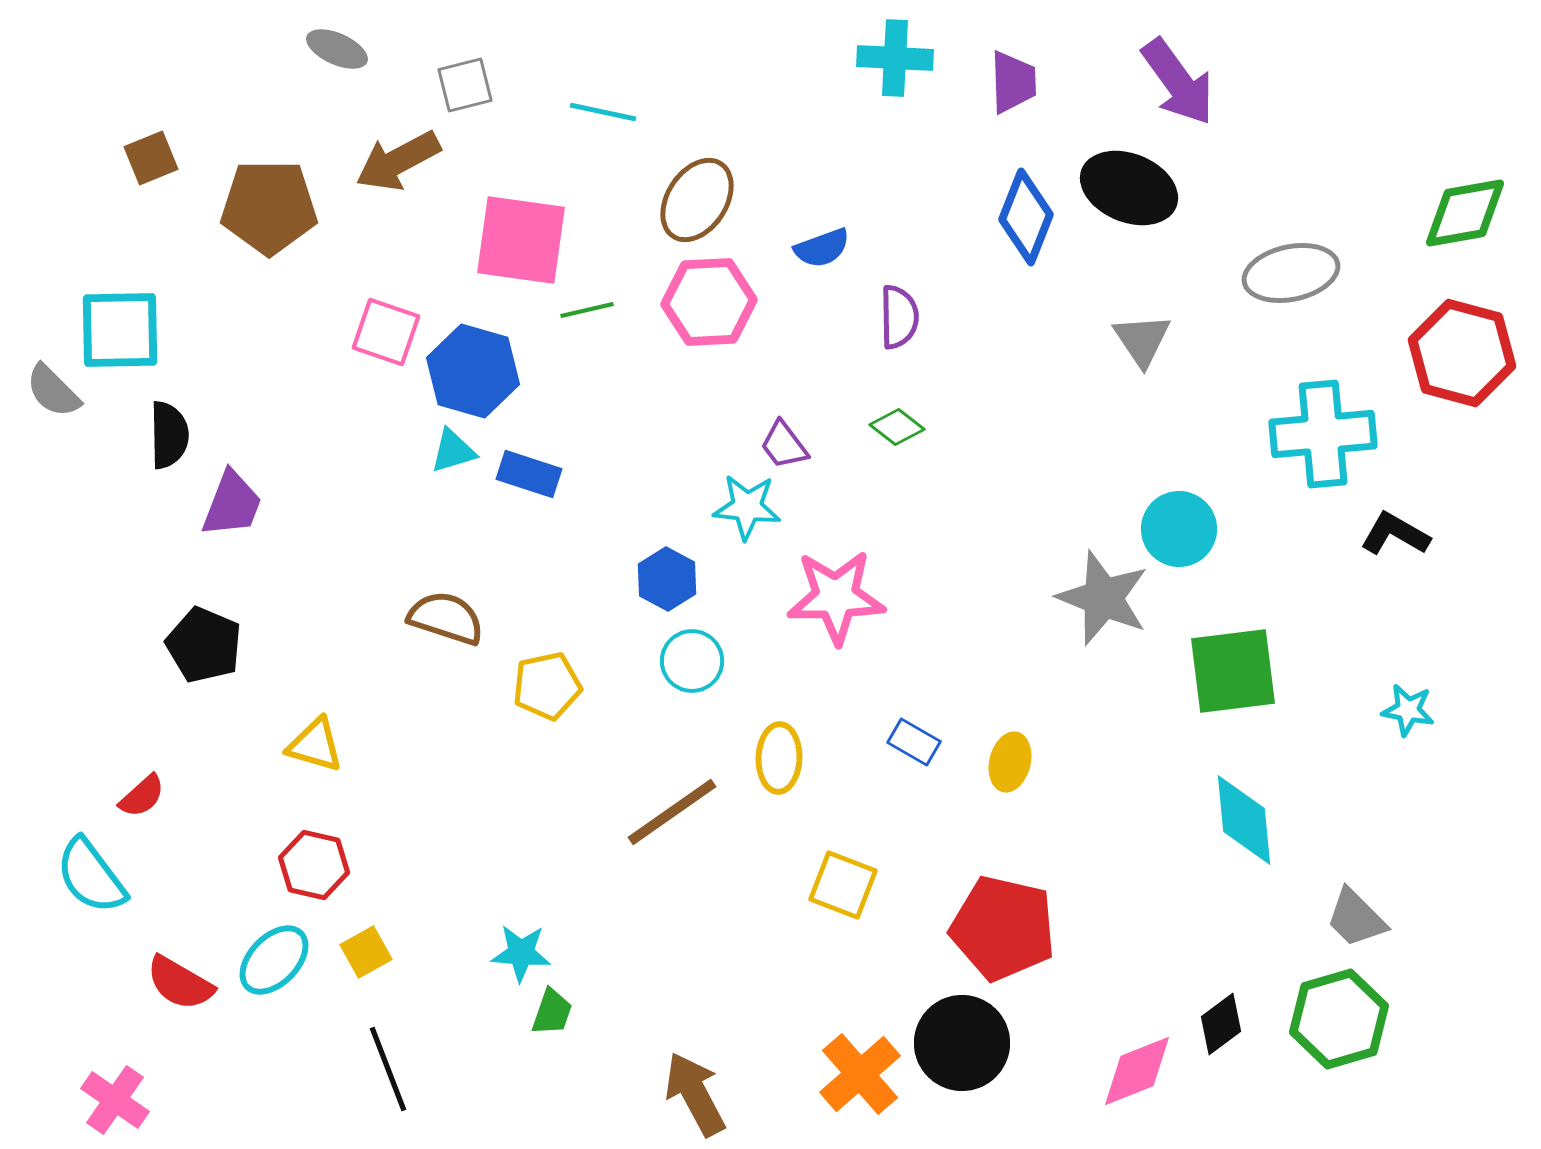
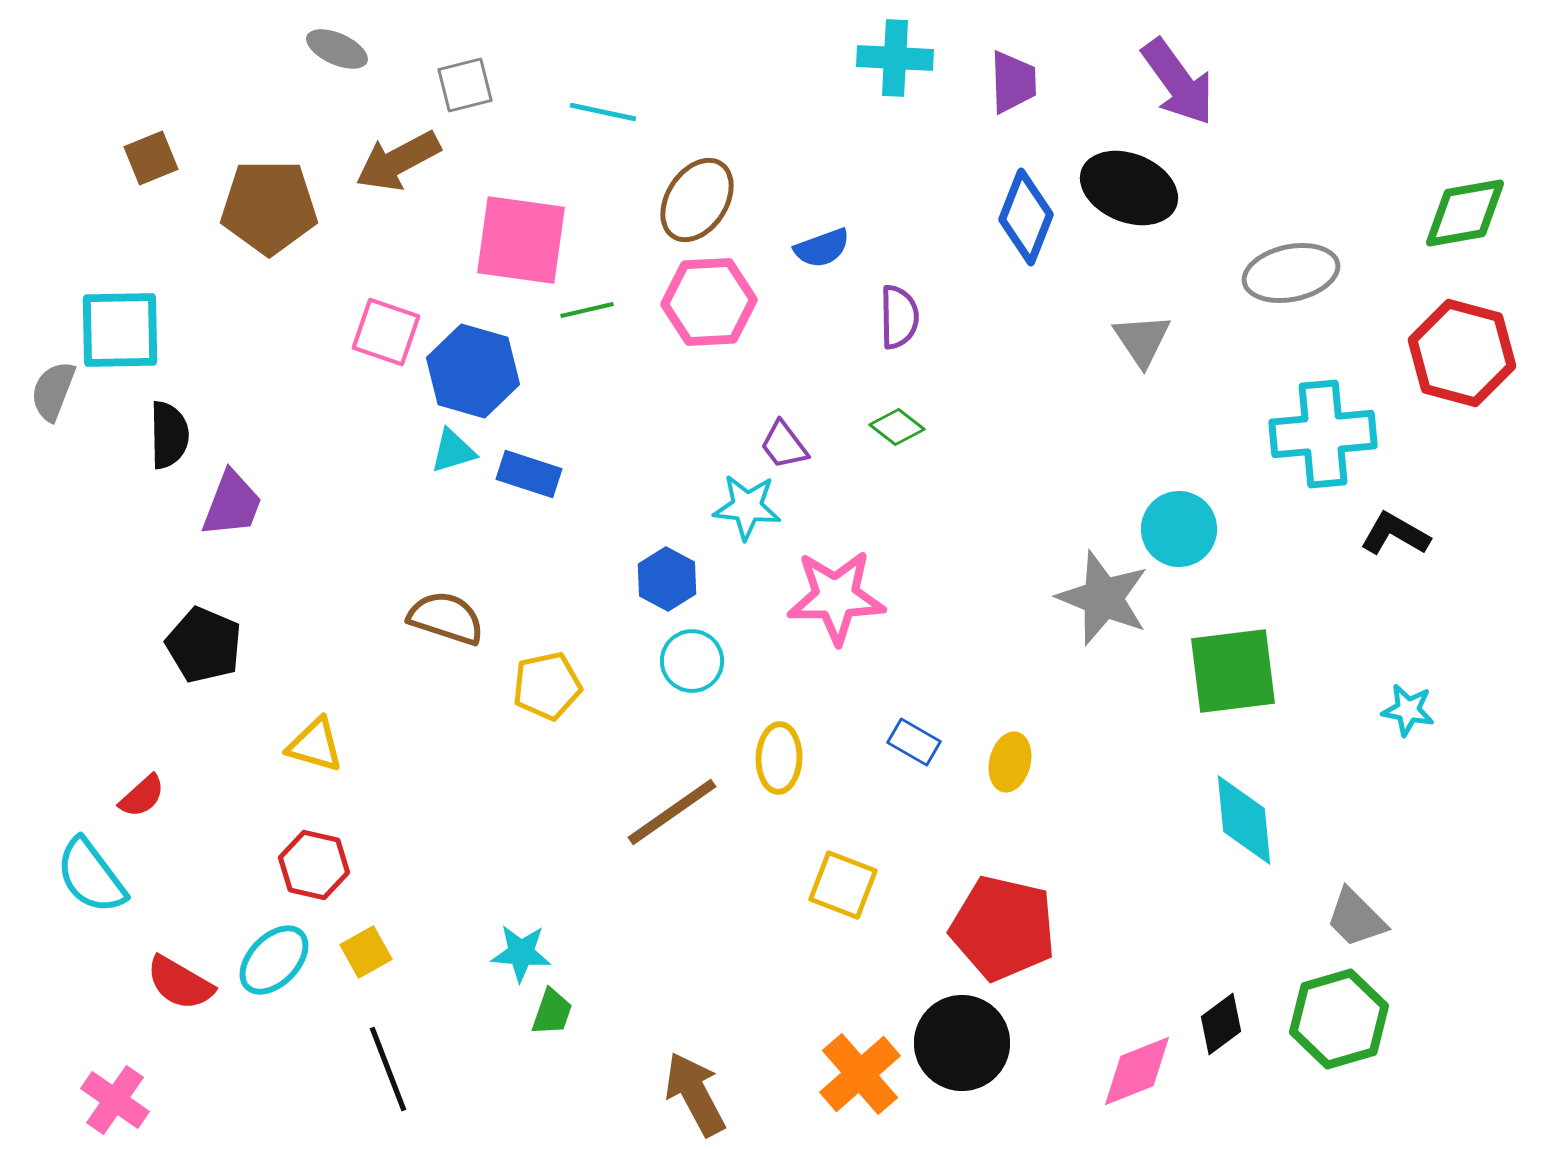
gray semicircle at (53, 391): rotated 66 degrees clockwise
